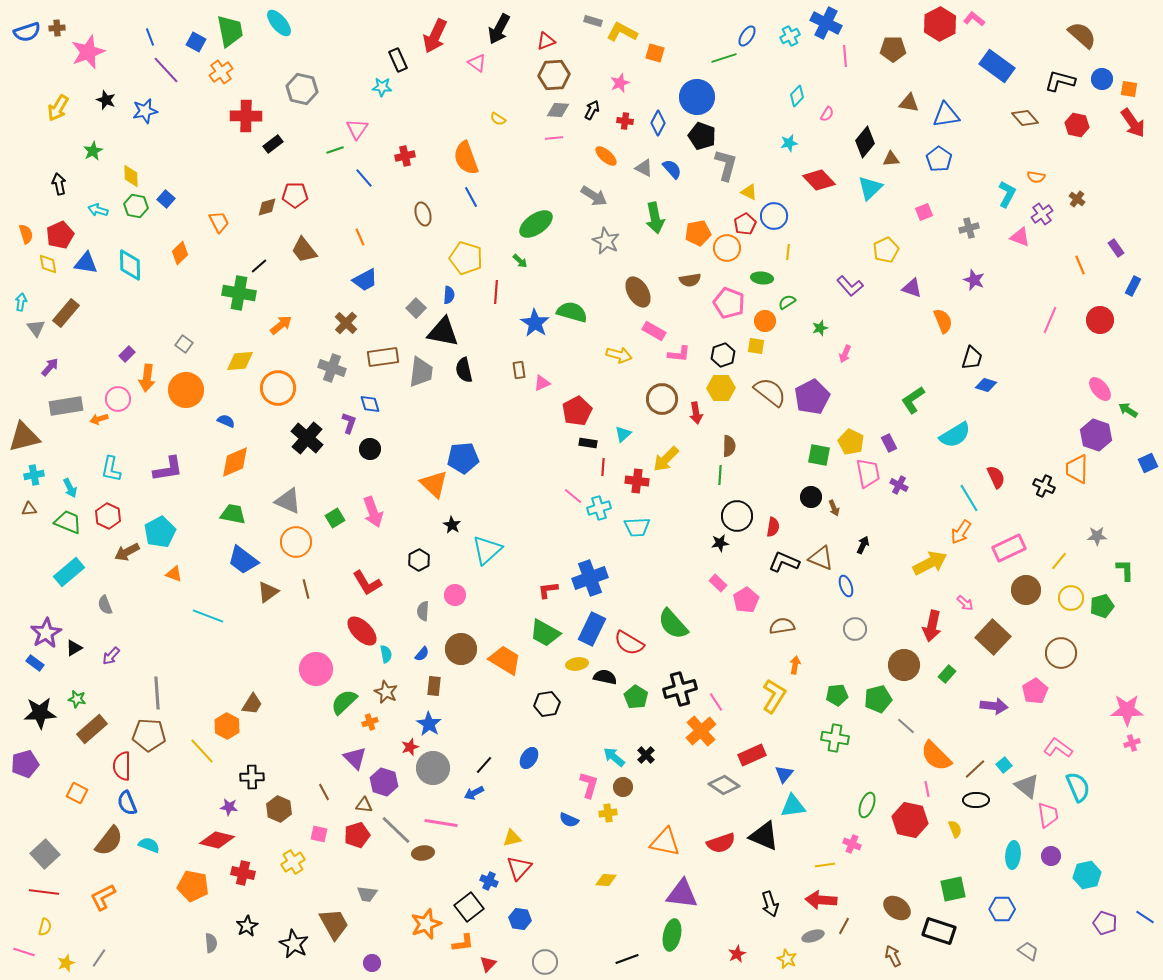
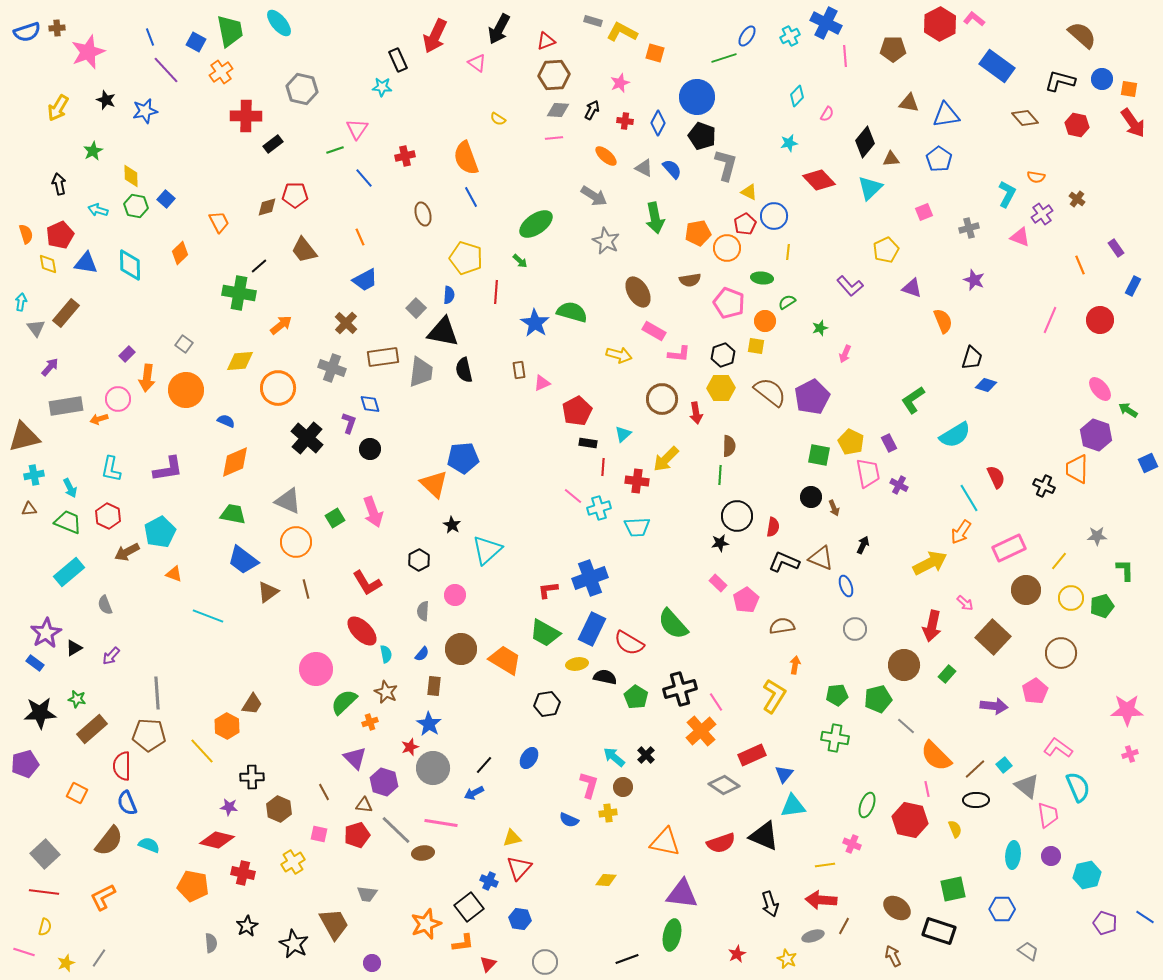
pink cross at (1132, 743): moved 2 px left, 11 px down
